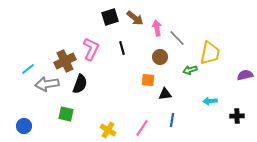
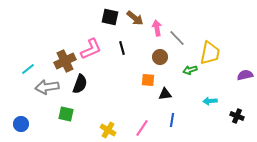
black square: rotated 30 degrees clockwise
pink L-shape: rotated 40 degrees clockwise
gray arrow: moved 3 px down
black cross: rotated 24 degrees clockwise
blue circle: moved 3 px left, 2 px up
